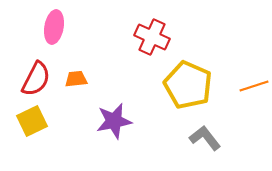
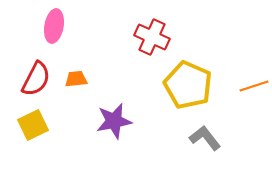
pink ellipse: moved 1 px up
yellow square: moved 1 px right, 4 px down
